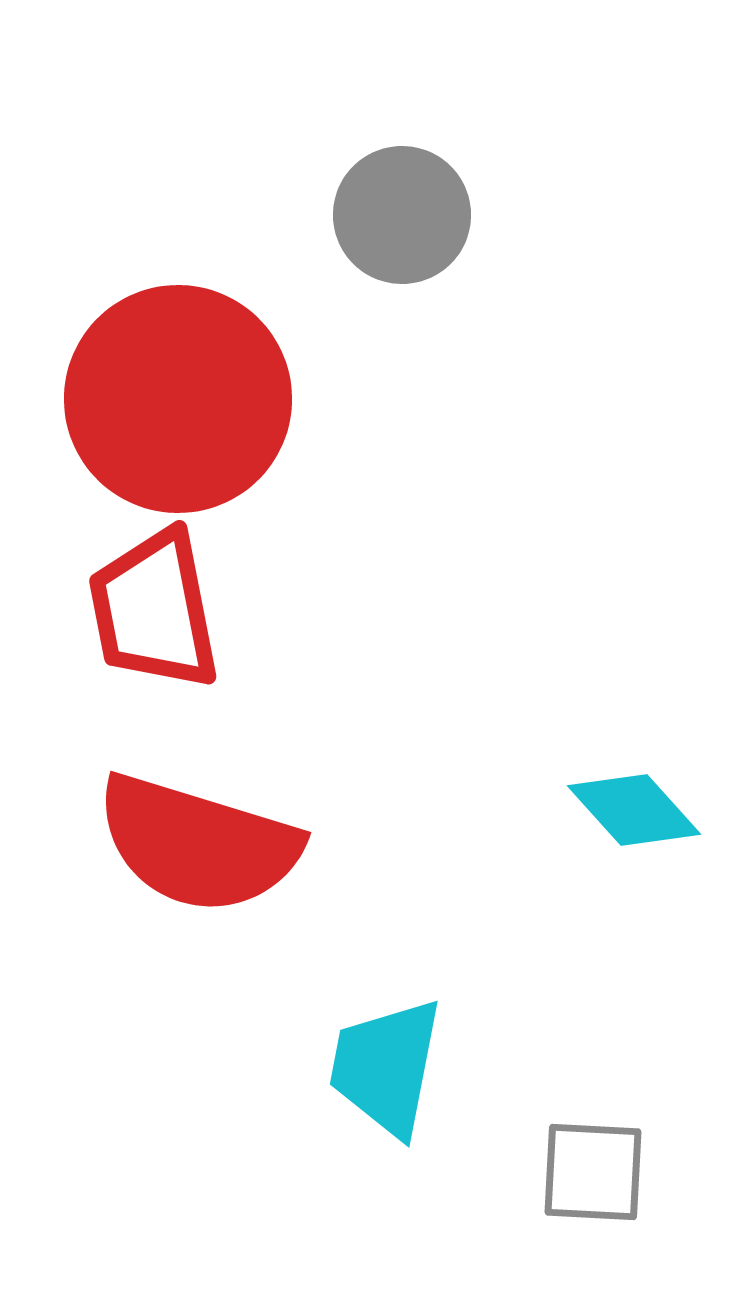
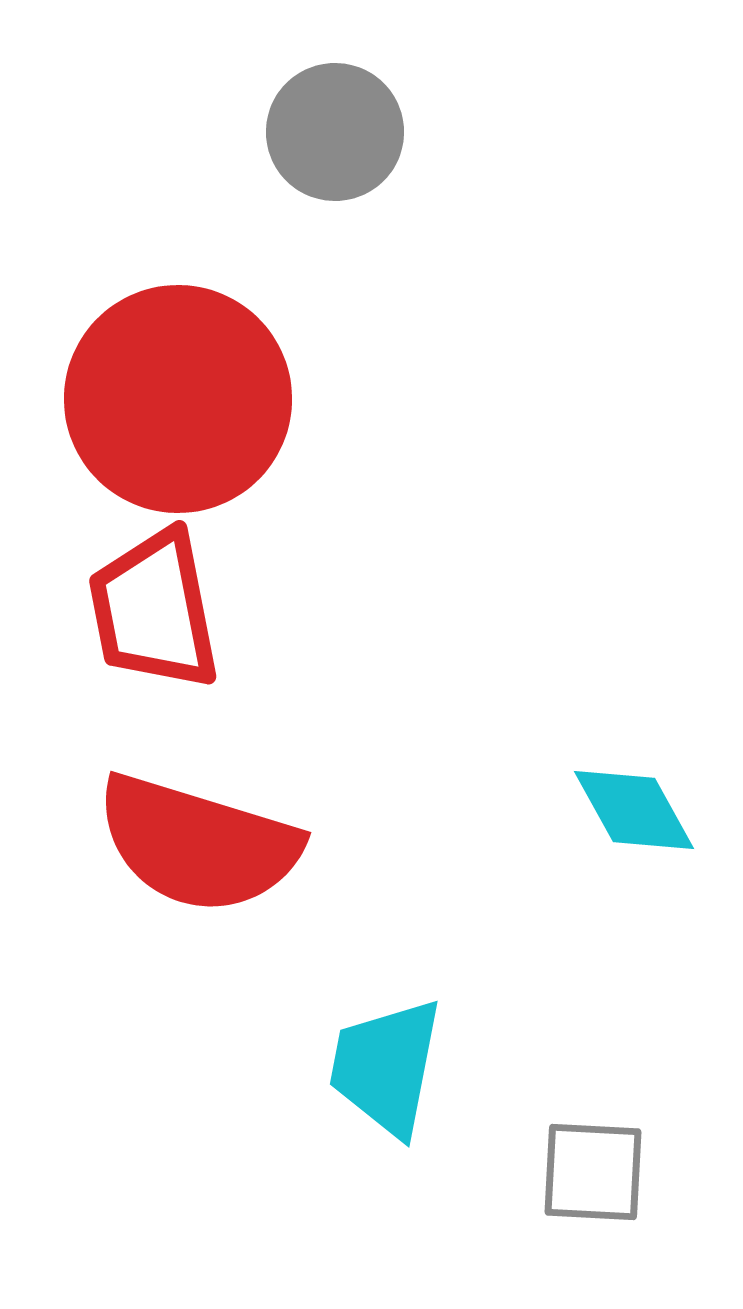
gray circle: moved 67 px left, 83 px up
cyan diamond: rotated 13 degrees clockwise
